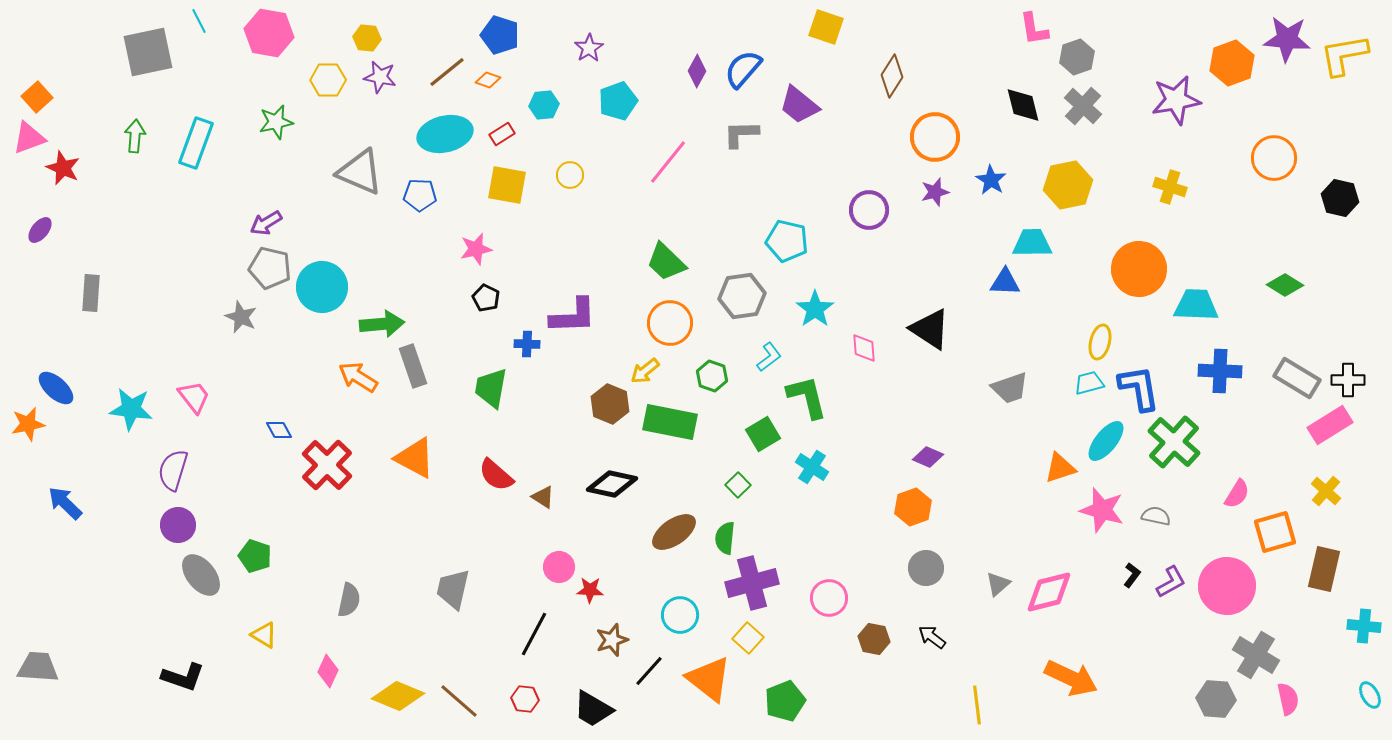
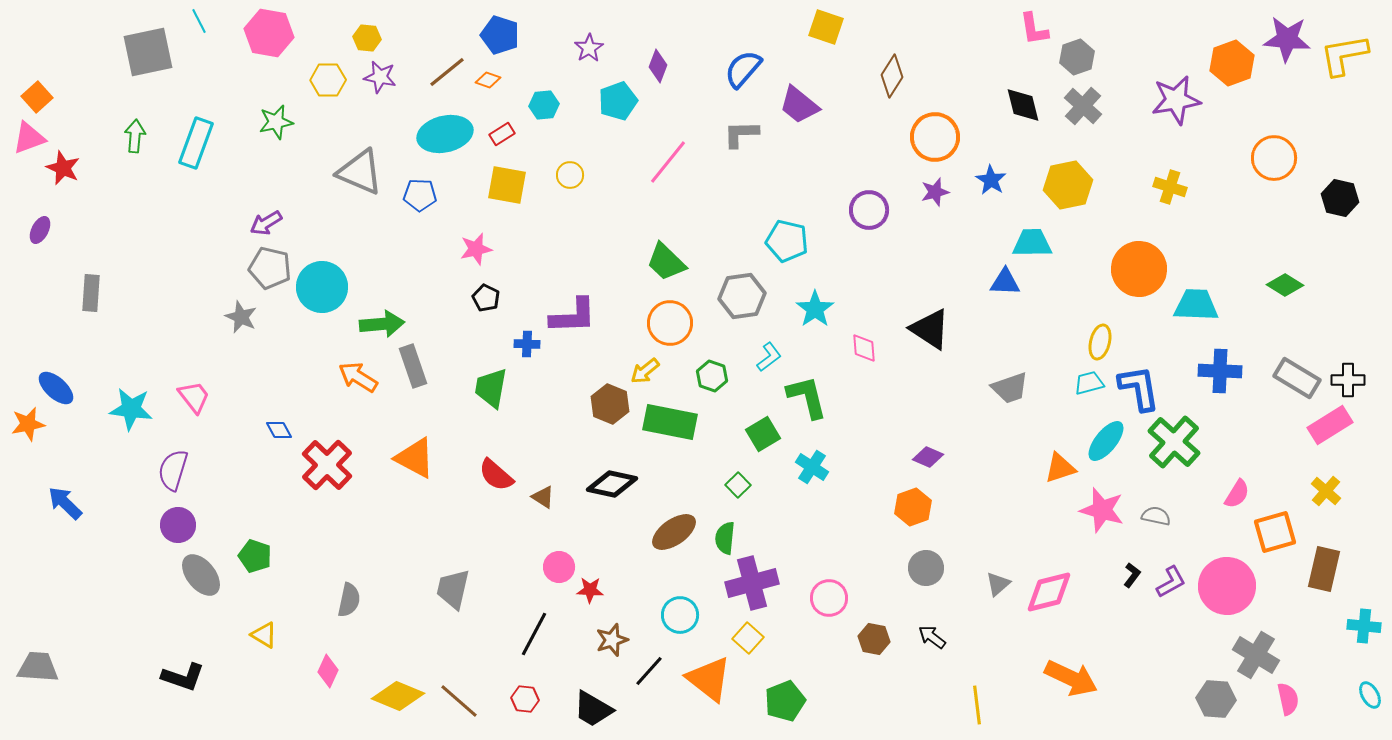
purple diamond at (697, 71): moved 39 px left, 5 px up; rotated 8 degrees counterclockwise
purple ellipse at (40, 230): rotated 12 degrees counterclockwise
